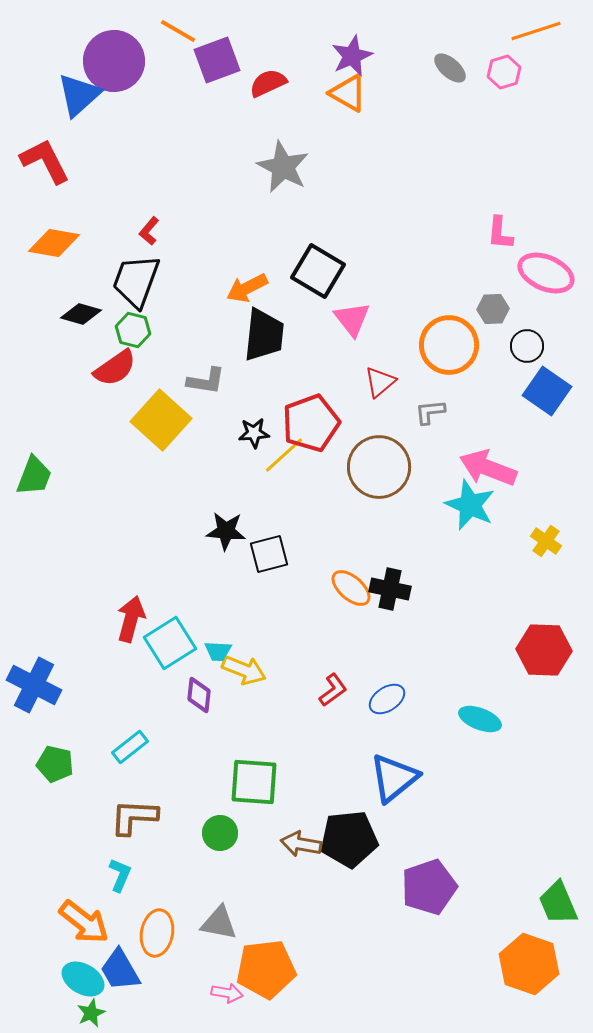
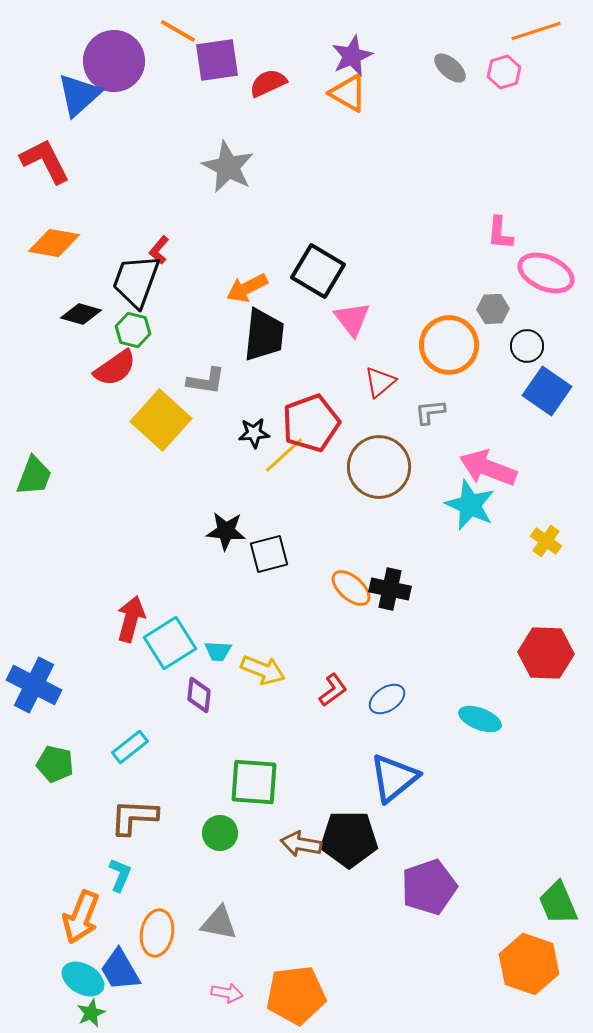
purple square at (217, 60): rotated 12 degrees clockwise
gray star at (283, 167): moved 55 px left
red L-shape at (149, 231): moved 10 px right, 19 px down
red hexagon at (544, 650): moved 2 px right, 3 px down
yellow arrow at (244, 670): moved 19 px right
black pentagon at (349, 839): rotated 6 degrees clockwise
orange arrow at (84, 922): moved 3 px left, 5 px up; rotated 74 degrees clockwise
orange pentagon at (266, 969): moved 30 px right, 26 px down
